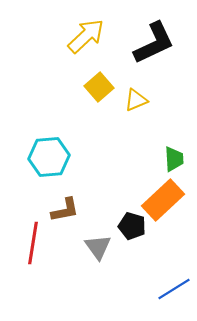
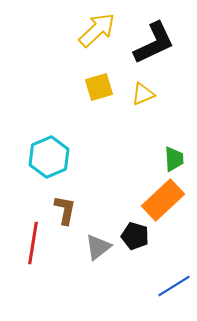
yellow arrow: moved 11 px right, 6 px up
yellow square: rotated 24 degrees clockwise
yellow triangle: moved 7 px right, 6 px up
cyan hexagon: rotated 18 degrees counterclockwise
brown L-shape: rotated 68 degrees counterclockwise
black pentagon: moved 3 px right, 10 px down
gray triangle: rotated 28 degrees clockwise
blue line: moved 3 px up
